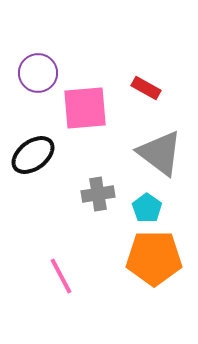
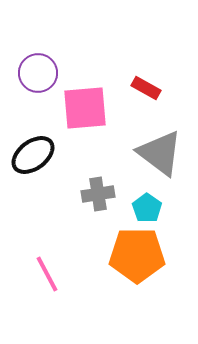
orange pentagon: moved 17 px left, 3 px up
pink line: moved 14 px left, 2 px up
